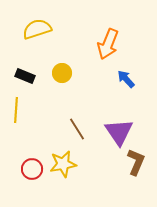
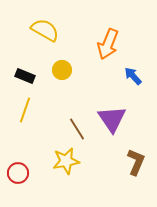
yellow semicircle: moved 8 px right, 1 px down; rotated 48 degrees clockwise
yellow circle: moved 3 px up
blue arrow: moved 7 px right, 3 px up
yellow line: moved 9 px right; rotated 15 degrees clockwise
purple triangle: moved 7 px left, 13 px up
yellow star: moved 3 px right, 3 px up
red circle: moved 14 px left, 4 px down
